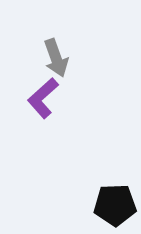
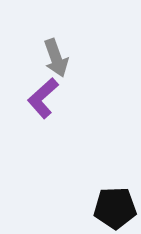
black pentagon: moved 3 px down
